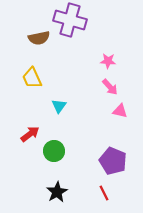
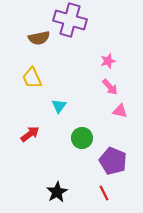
pink star: rotated 21 degrees counterclockwise
green circle: moved 28 px right, 13 px up
